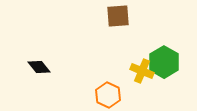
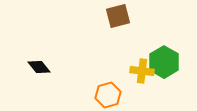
brown square: rotated 10 degrees counterclockwise
yellow cross: rotated 15 degrees counterclockwise
orange hexagon: rotated 20 degrees clockwise
